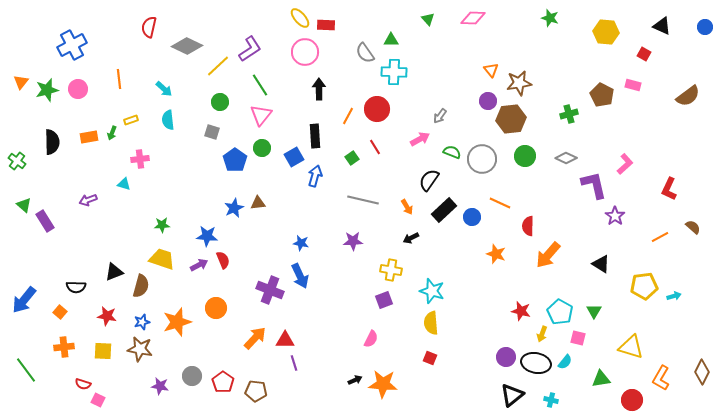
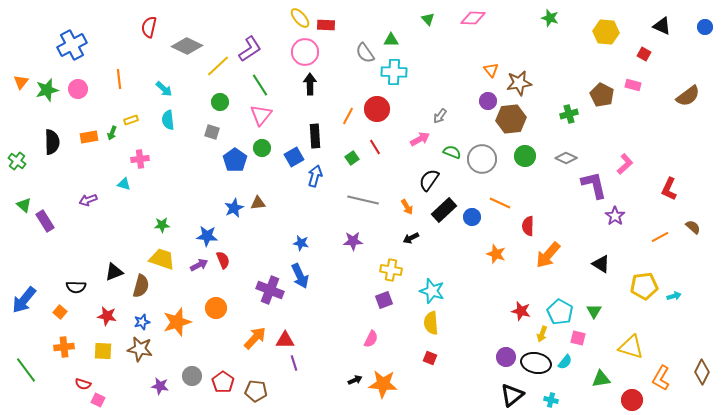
black arrow at (319, 89): moved 9 px left, 5 px up
